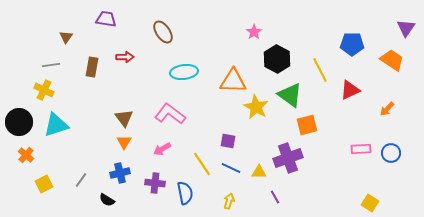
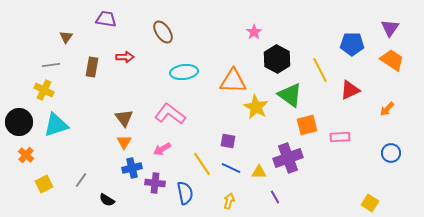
purple triangle at (406, 28): moved 16 px left
pink rectangle at (361, 149): moved 21 px left, 12 px up
blue cross at (120, 173): moved 12 px right, 5 px up
